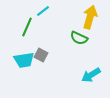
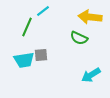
yellow arrow: rotated 100 degrees counterclockwise
gray square: rotated 32 degrees counterclockwise
